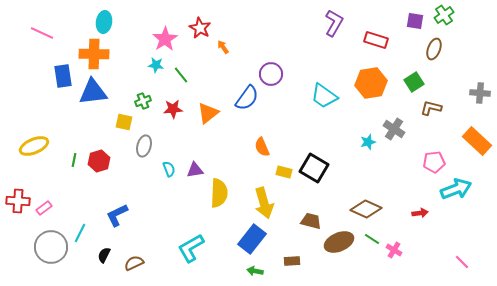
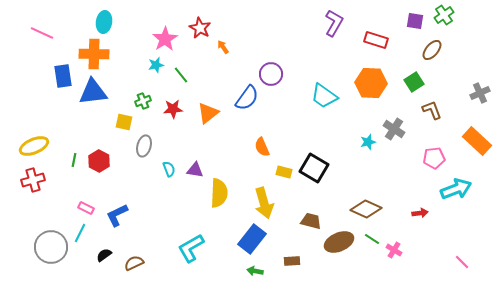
brown ellipse at (434, 49): moved 2 px left, 1 px down; rotated 20 degrees clockwise
cyan star at (156, 65): rotated 21 degrees counterclockwise
orange hexagon at (371, 83): rotated 12 degrees clockwise
gray cross at (480, 93): rotated 30 degrees counterclockwise
brown L-shape at (431, 108): moved 1 px right, 2 px down; rotated 55 degrees clockwise
red hexagon at (99, 161): rotated 15 degrees counterclockwise
pink pentagon at (434, 162): moved 4 px up
purple triangle at (195, 170): rotated 18 degrees clockwise
red cross at (18, 201): moved 15 px right, 21 px up; rotated 20 degrees counterclockwise
pink rectangle at (44, 208): moved 42 px right; rotated 63 degrees clockwise
black semicircle at (104, 255): rotated 28 degrees clockwise
